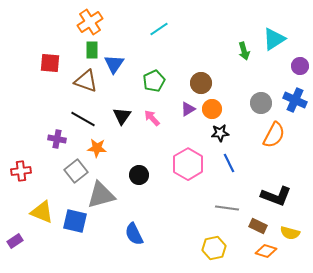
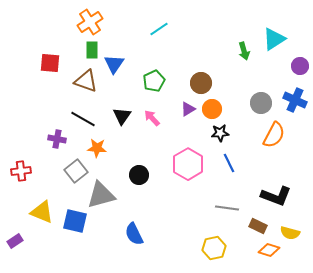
orange diamond: moved 3 px right, 1 px up
